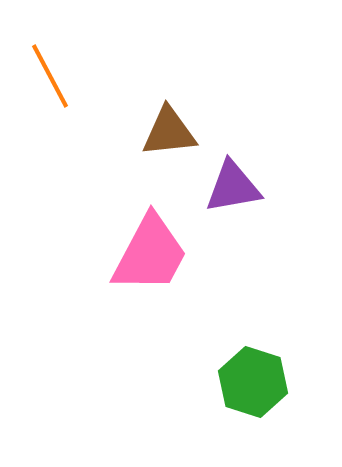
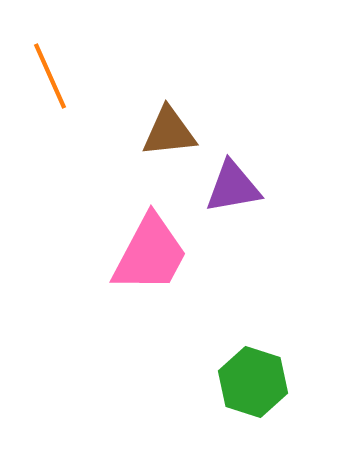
orange line: rotated 4 degrees clockwise
